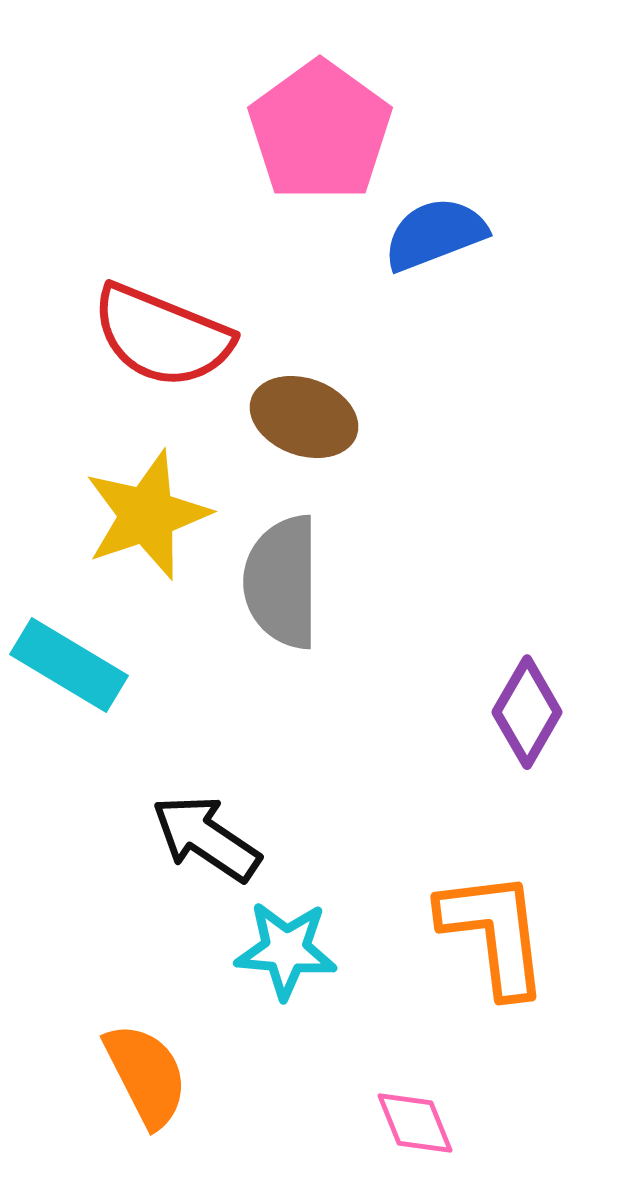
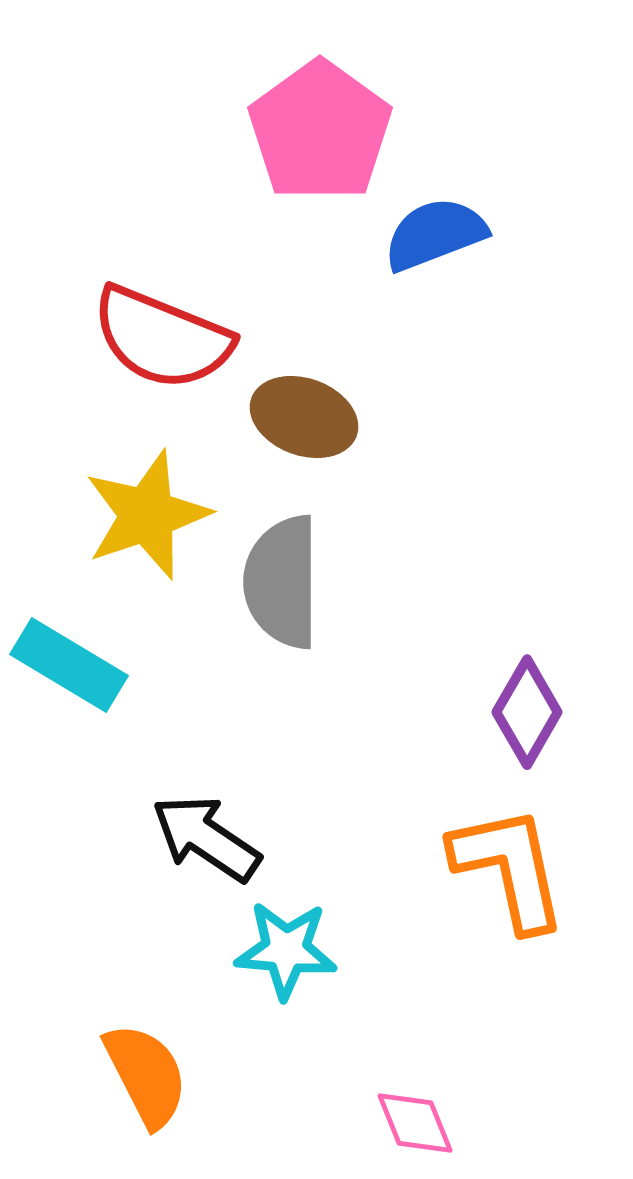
red semicircle: moved 2 px down
orange L-shape: moved 15 px right, 65 px up; rotated 5 degrees counterclockwise
